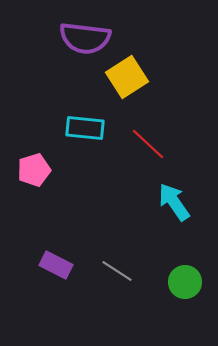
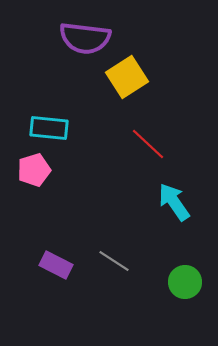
cyan rectangle: moved 36 px left
gray line: moved 3 px left, 10 px up
